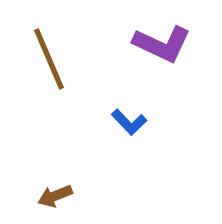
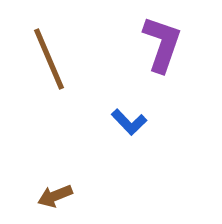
purple L-shape: rotated 96 degrees counterclockwise
